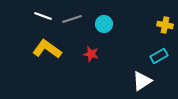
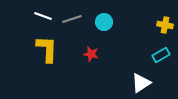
cyan circle: moved 2 px up
yellow L-shape: rotated 56 degrees clockwise
cyan rectangle: moved 2 px right, 1 px up
white triangle: moved 1 px left, 2 px down
